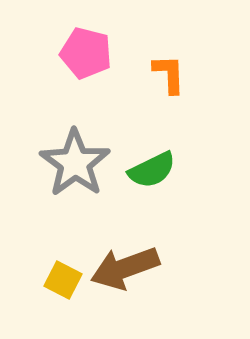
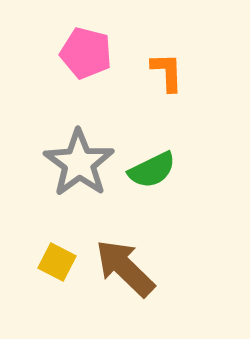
orange L-shape: moved 2 px left, 2 px up
gray star: moved 4 px right
brown arrow: rotated 64 degrees clockwise
yellow square: moved 6 px left, 18 px up
